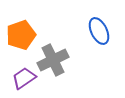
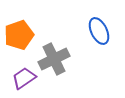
orange pentagon: moved 2 px left
gray cross: moved 1 px right, 1 px up
